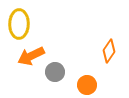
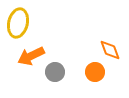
yellow ellipse: moved 1 px left, 1 px up; rotated 12 degrees clockwise
orange diamond: moved 1 px right, 1 px up; rotated 55 degrees counterclockwise
orange circle: moved 8 px right, 13 px up
